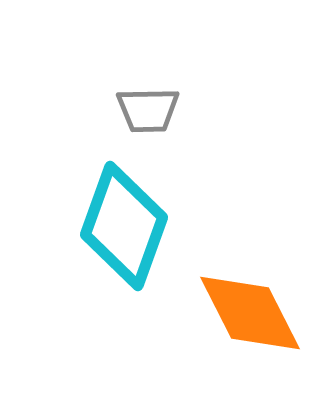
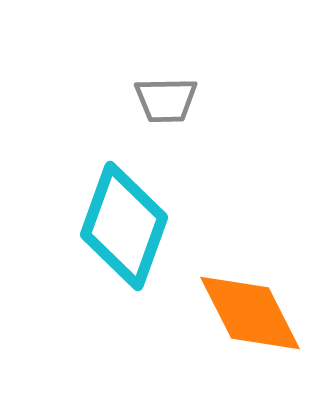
gray trapezoid: moved 18 px right, 10 px up
